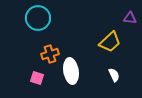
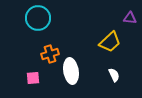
pink square: moved 4 px left; rotated 24 degrees counterclockwise
